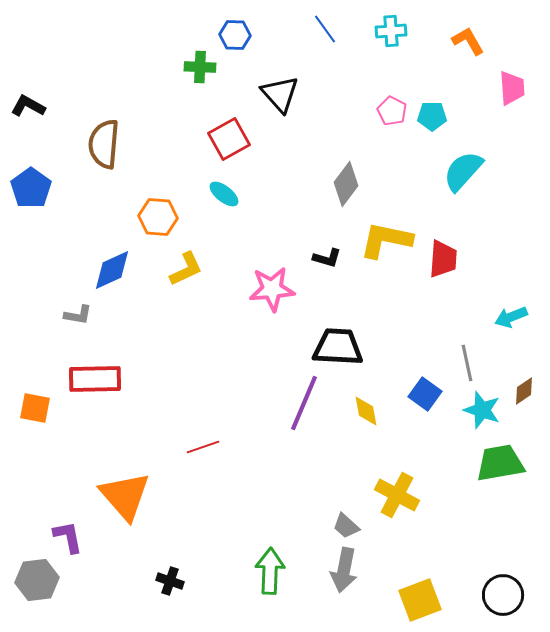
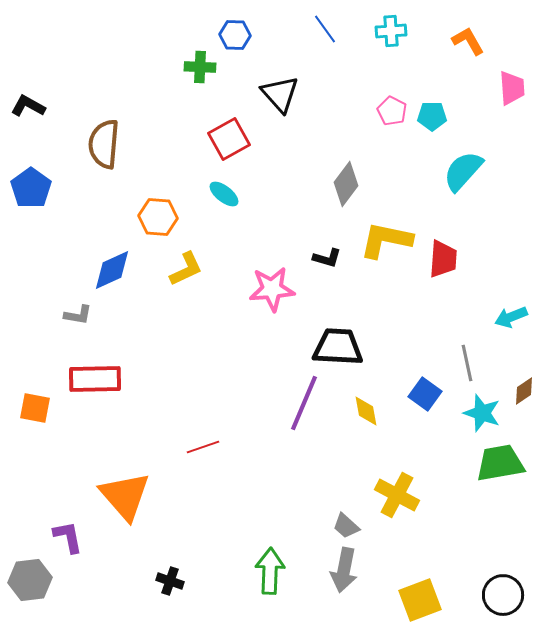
cyan star at (482, 410): moved 3 px down
gray hexagon at (37, 580): moved 7 px left
